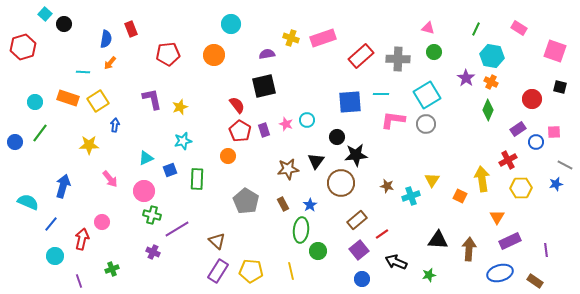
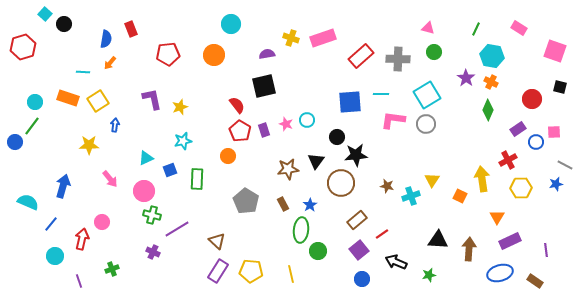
green line at (40, 133): moved 8 px left, 7 px up
yellow line at (291, 271): moved 3 px down
